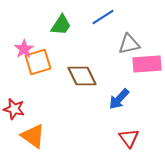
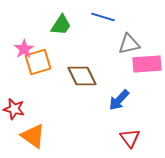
blue line: rotated 50 degrees clockwise
blue arrow: moved 1 px down
red triangle: moved 1 px right
